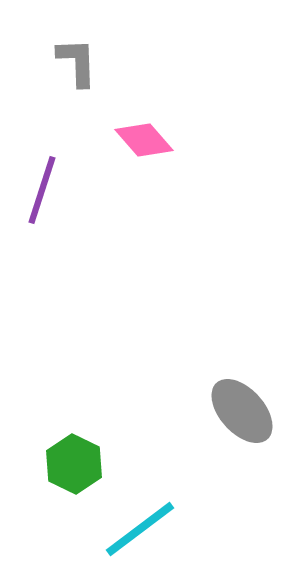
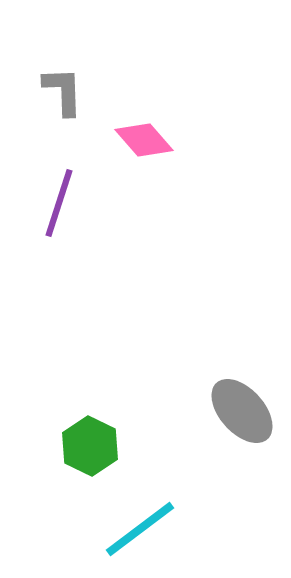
gray L-shape: moved 14 px left, 29 px down
purple line: moved 17 px right, 13 px down
green hexagon: moved 16 px right, 18 px up
